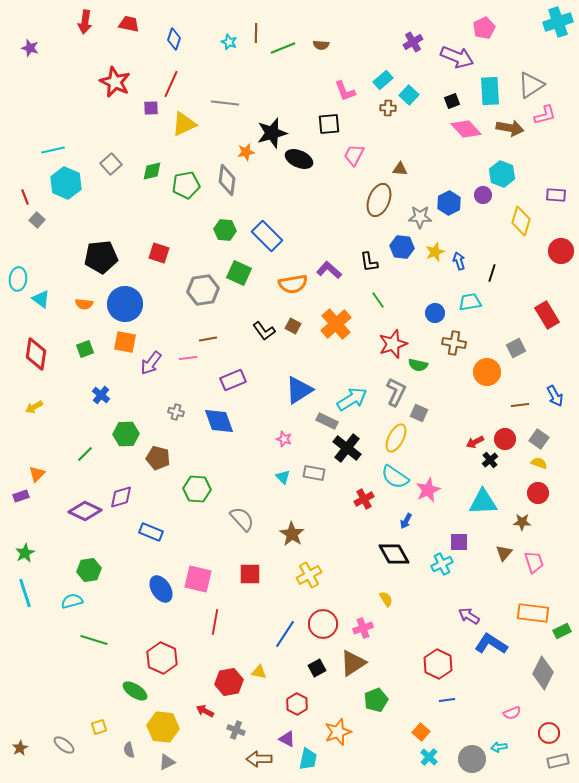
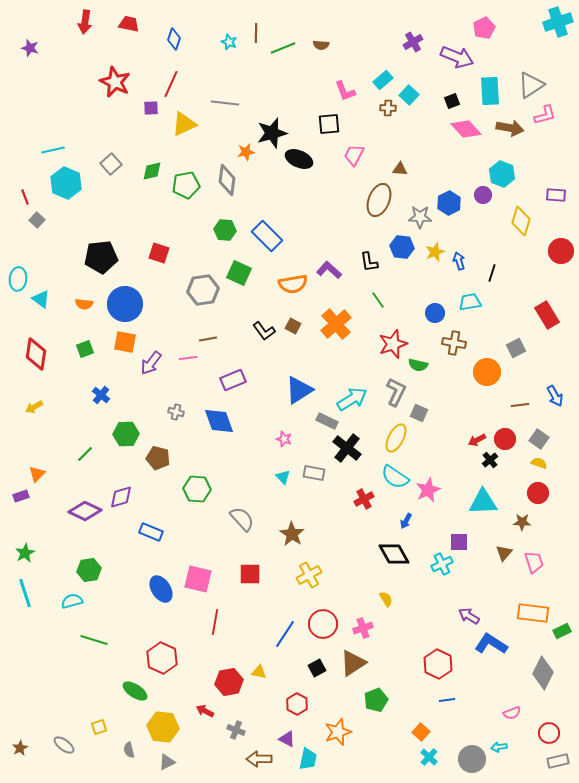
red arrow at (475, 442): moved 2 px right, 2 px up
